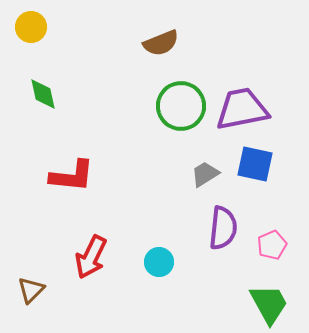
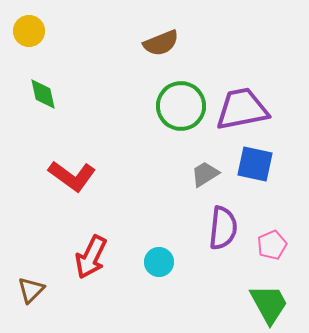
yellow circle: moved 2 px left, 4 px down
red L-shape: rotated 30 degrees clockwise
